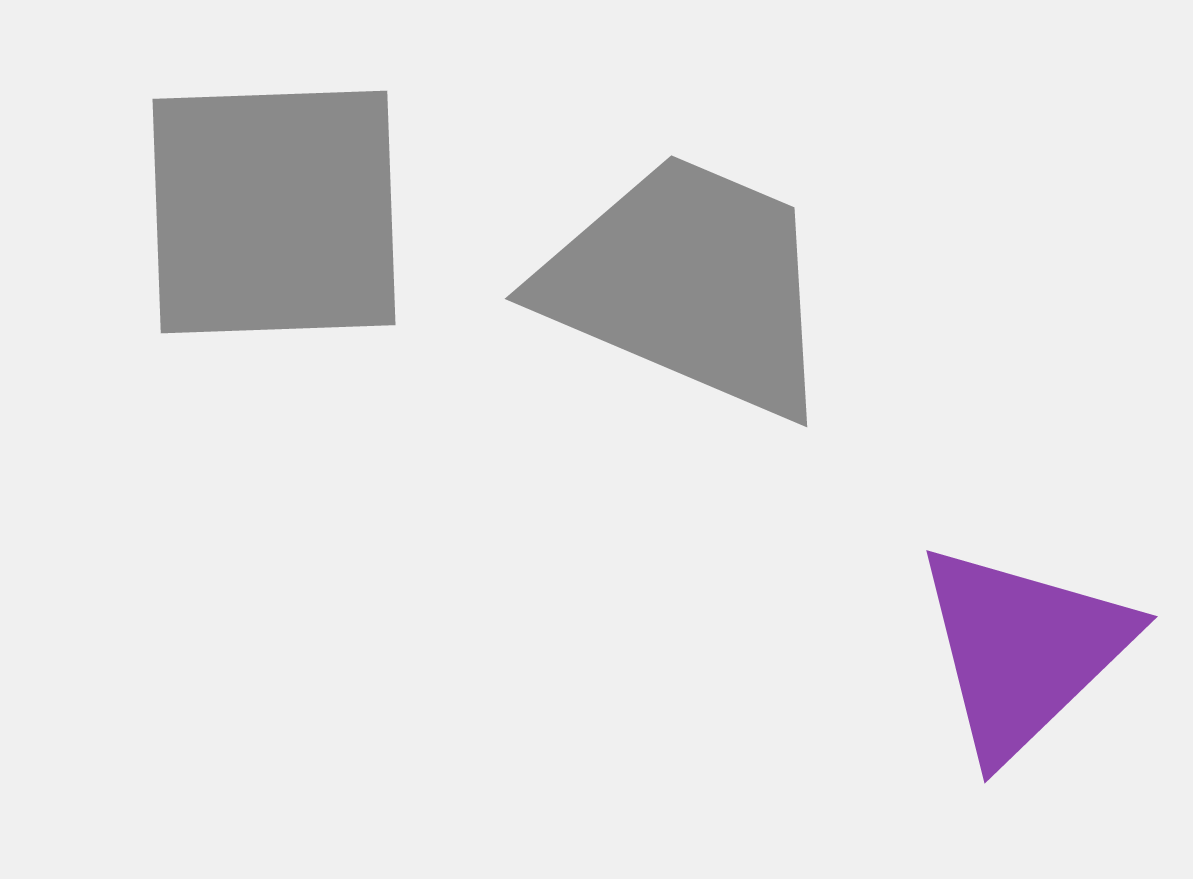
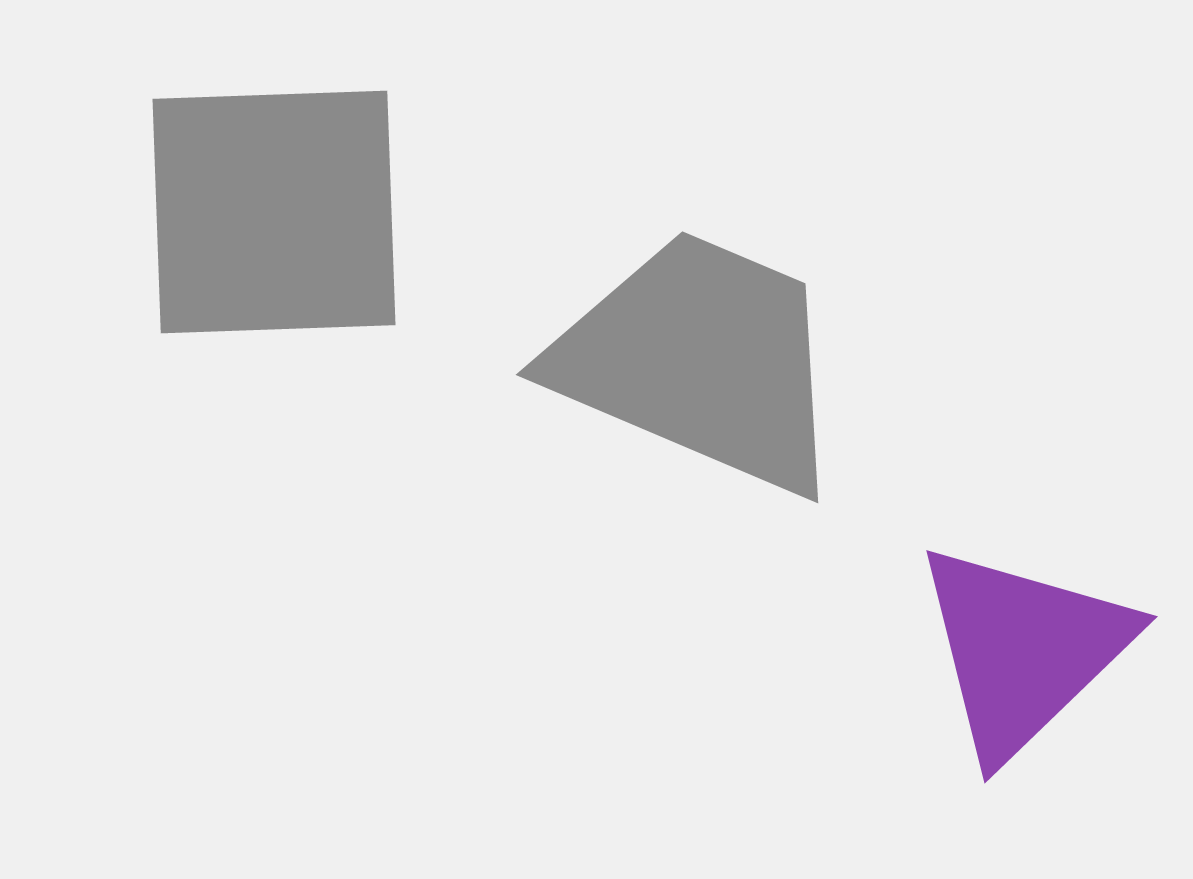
gray trapezoid: moved 11 px right, 76 px down
